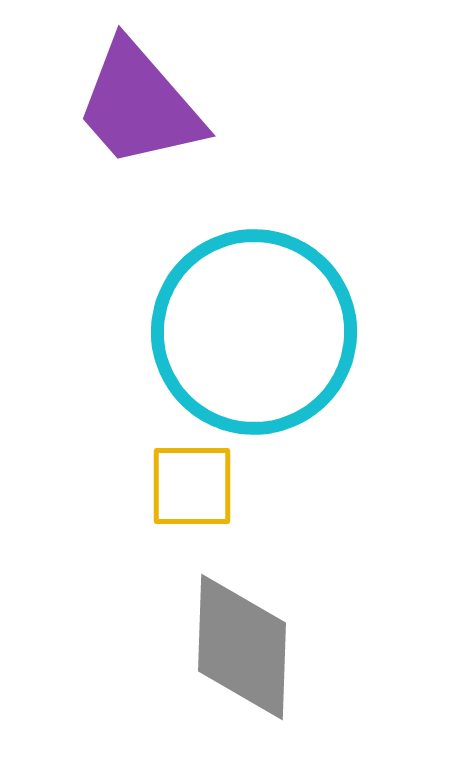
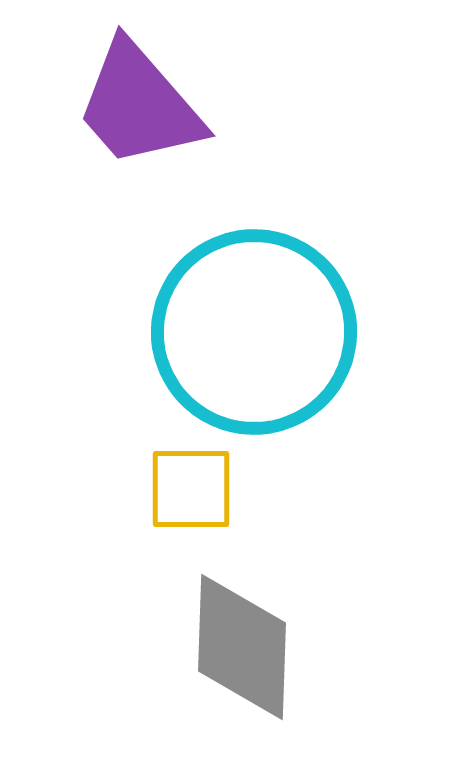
yellow square: moved 1 px left, 3 px down
